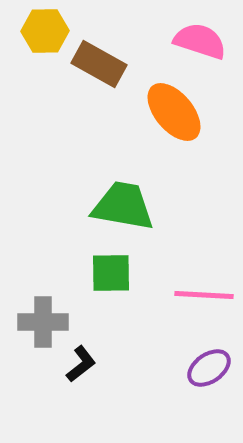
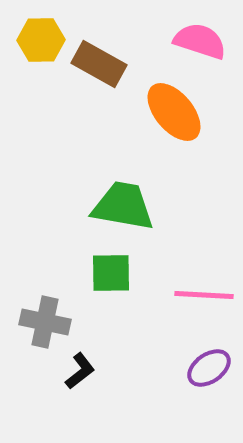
yellow hexagon: moved 4 px left, 9 px down
gray cross: moved 2 px right; rotated 12 degrees clockwise
black L-shape: moved 1 px left, 7 px down
